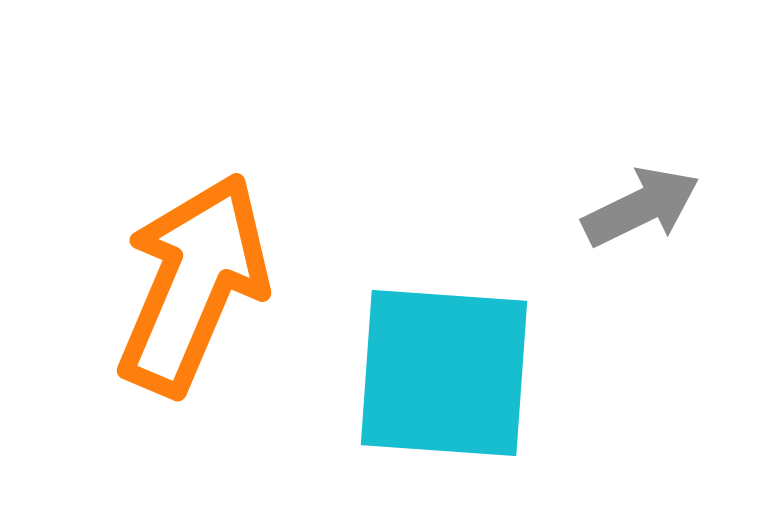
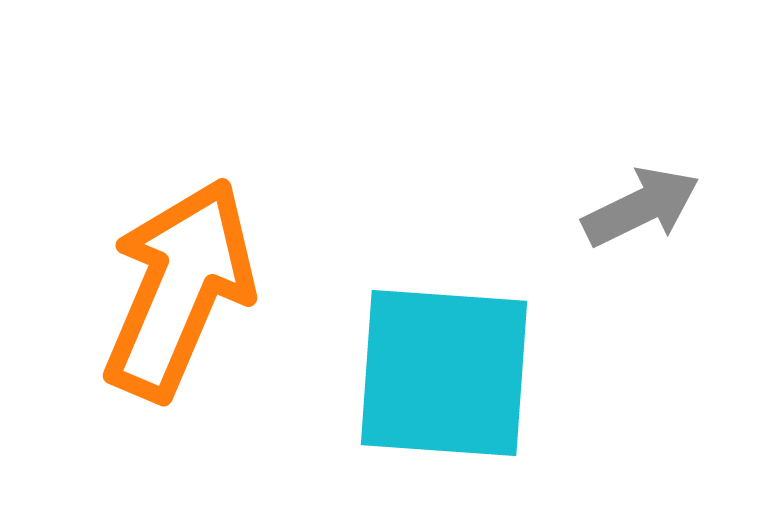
orange arrow: moved 14 px left, 5 px down
